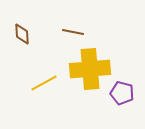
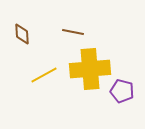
yellow line: moved 8 px up
purple pentagon: moved 2 px up
